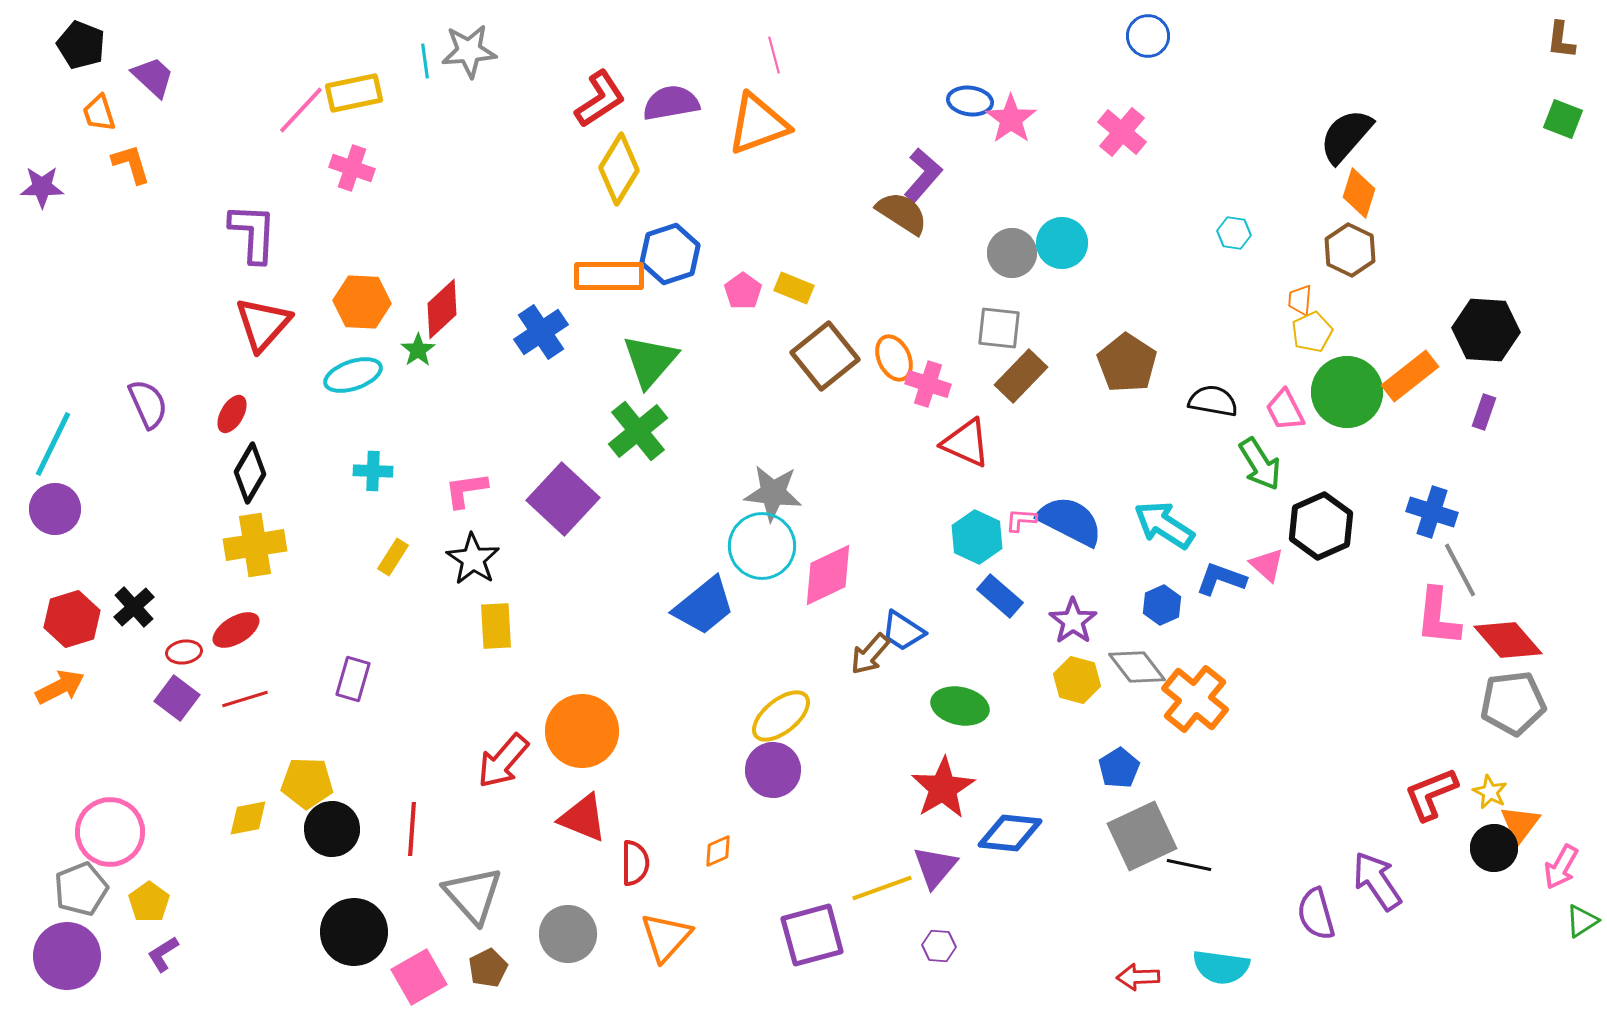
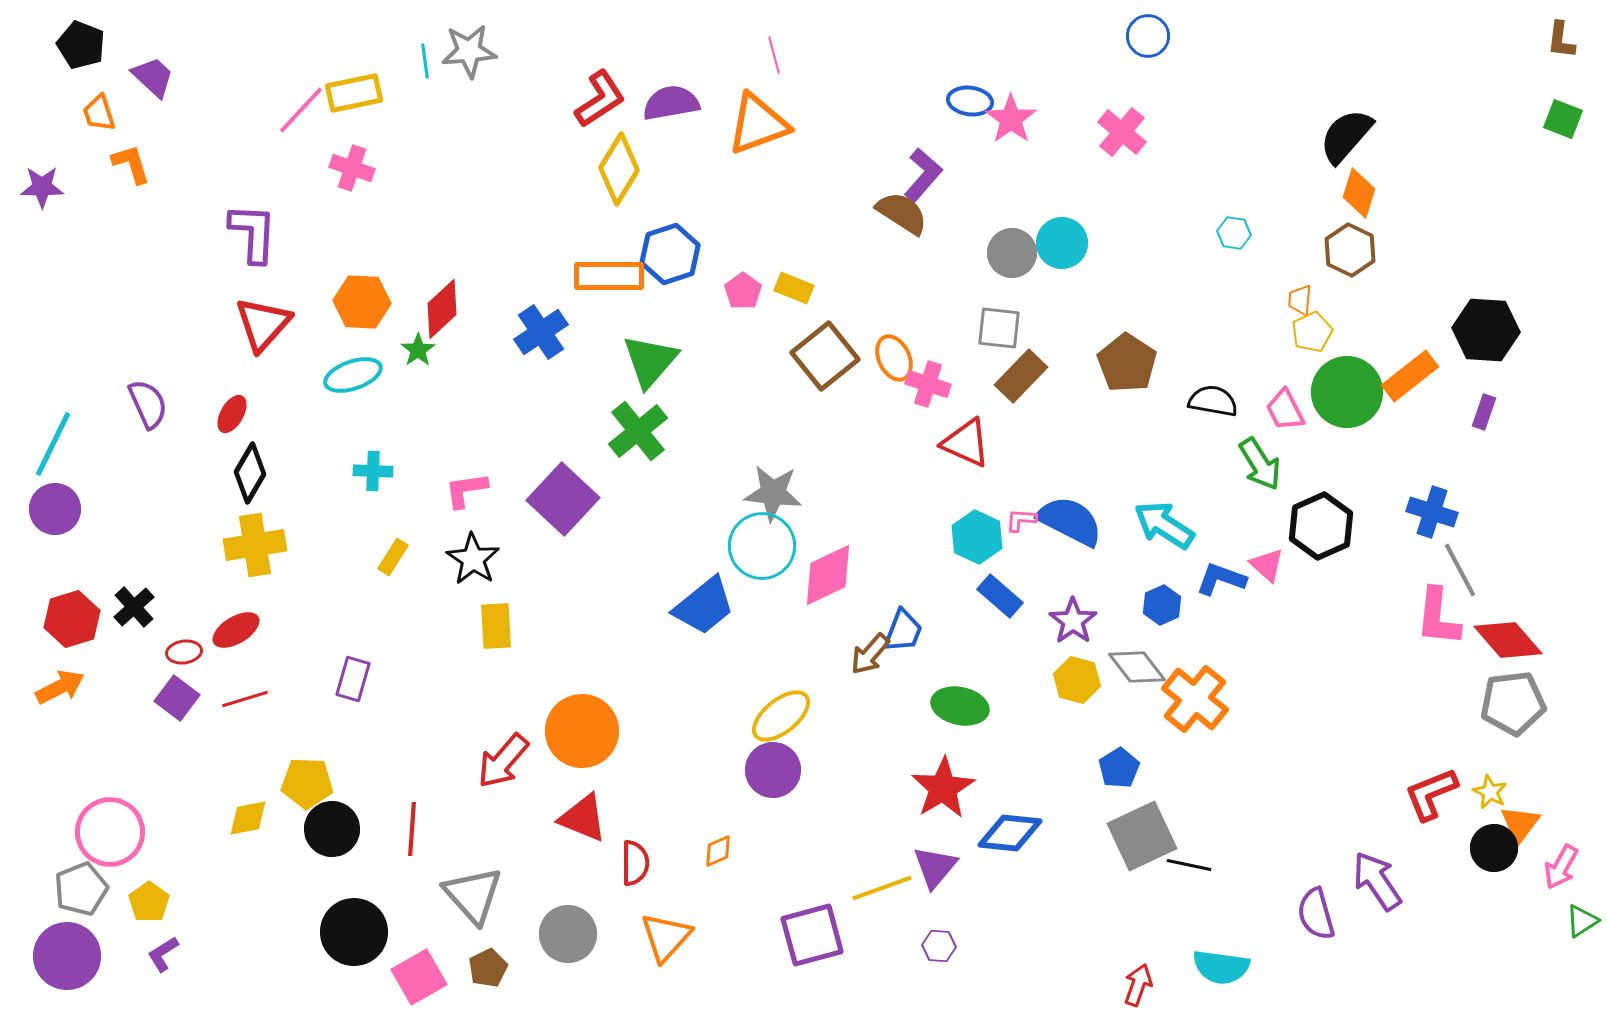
blue trapezoid at (903, 631): rotated 102 degrees counterclockwise
red arrow at (1138, 977): moved 8 px down; rotated 111 degrees clockwise
